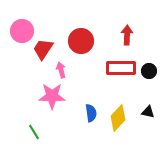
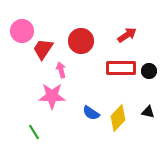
red arrow: rotated 54 degrees clockwise
blue semicircle: rotated 132 degrees clockwise
